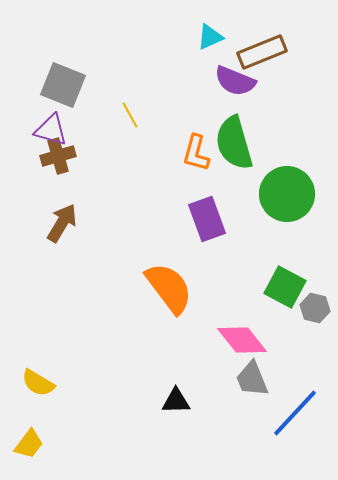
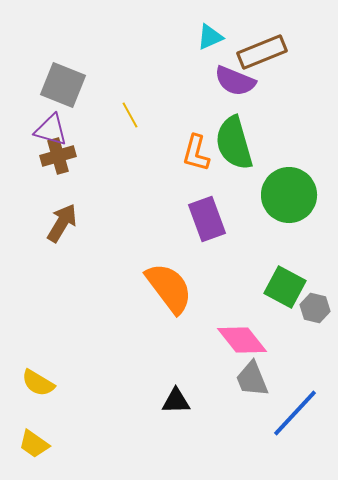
green circle: moved 2 px right, 1 px down
yellow trapezoid: moved 5 px right; rotated 88 degrees clockwise
